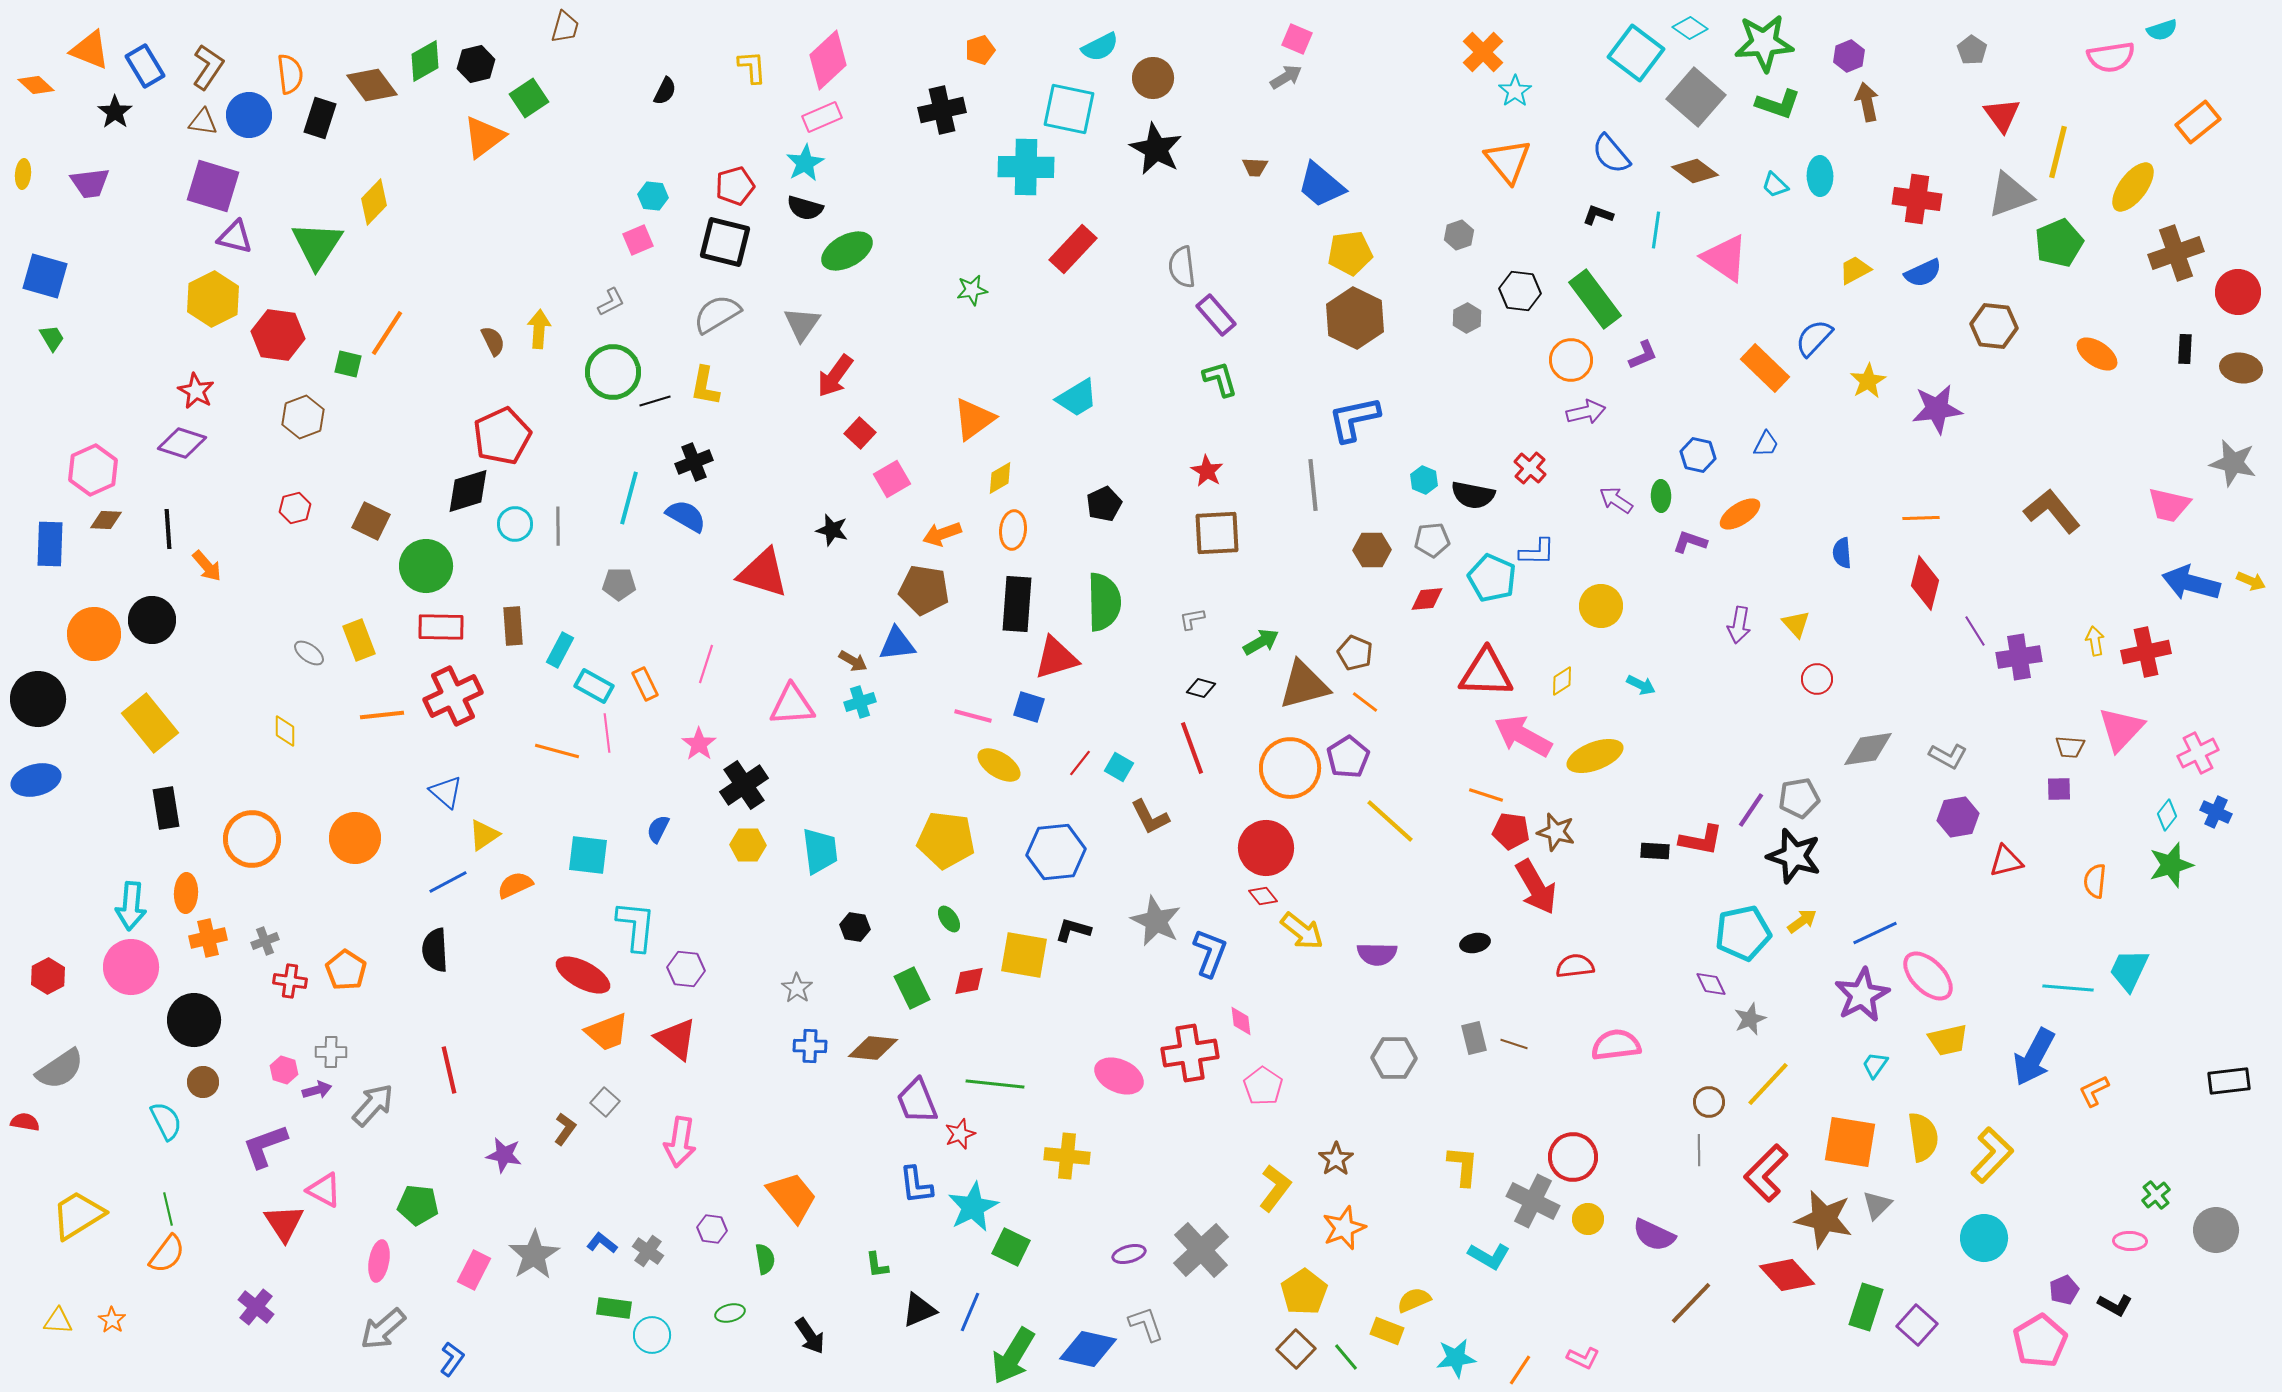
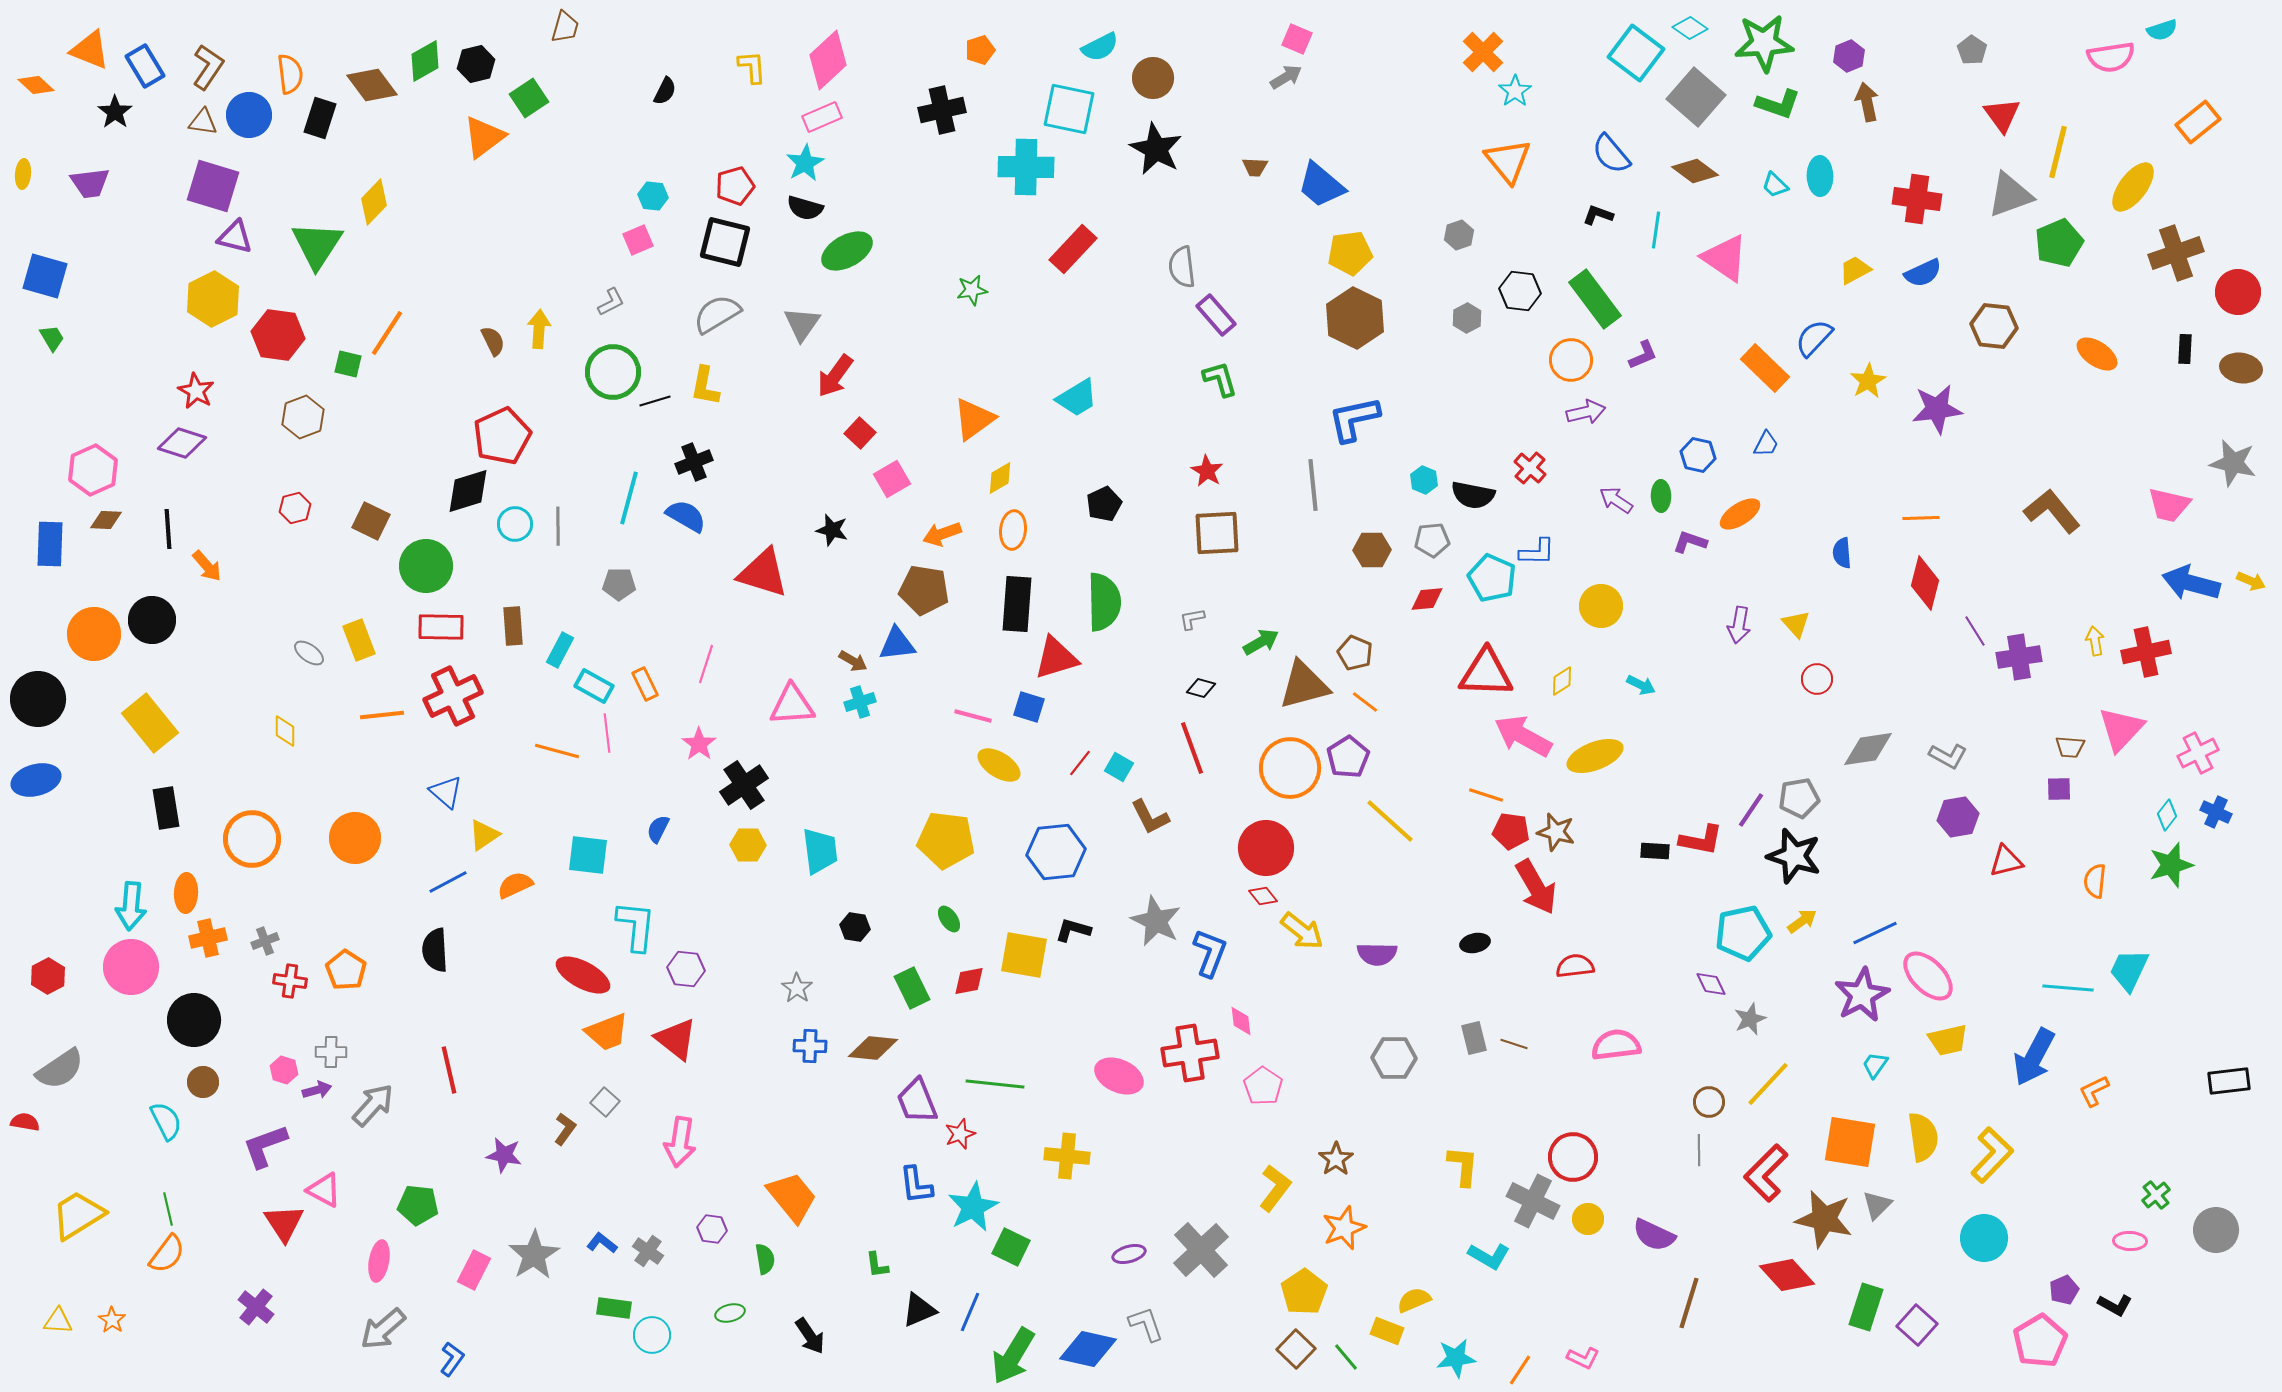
brown line at (1691, 1303): moved 2 px left; rotated 27 degrees counterclockwise
